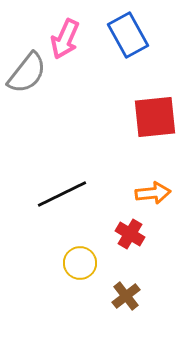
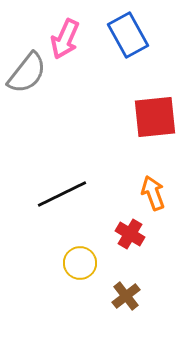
orange arrow: rotated 104 degrees counterclockwise
